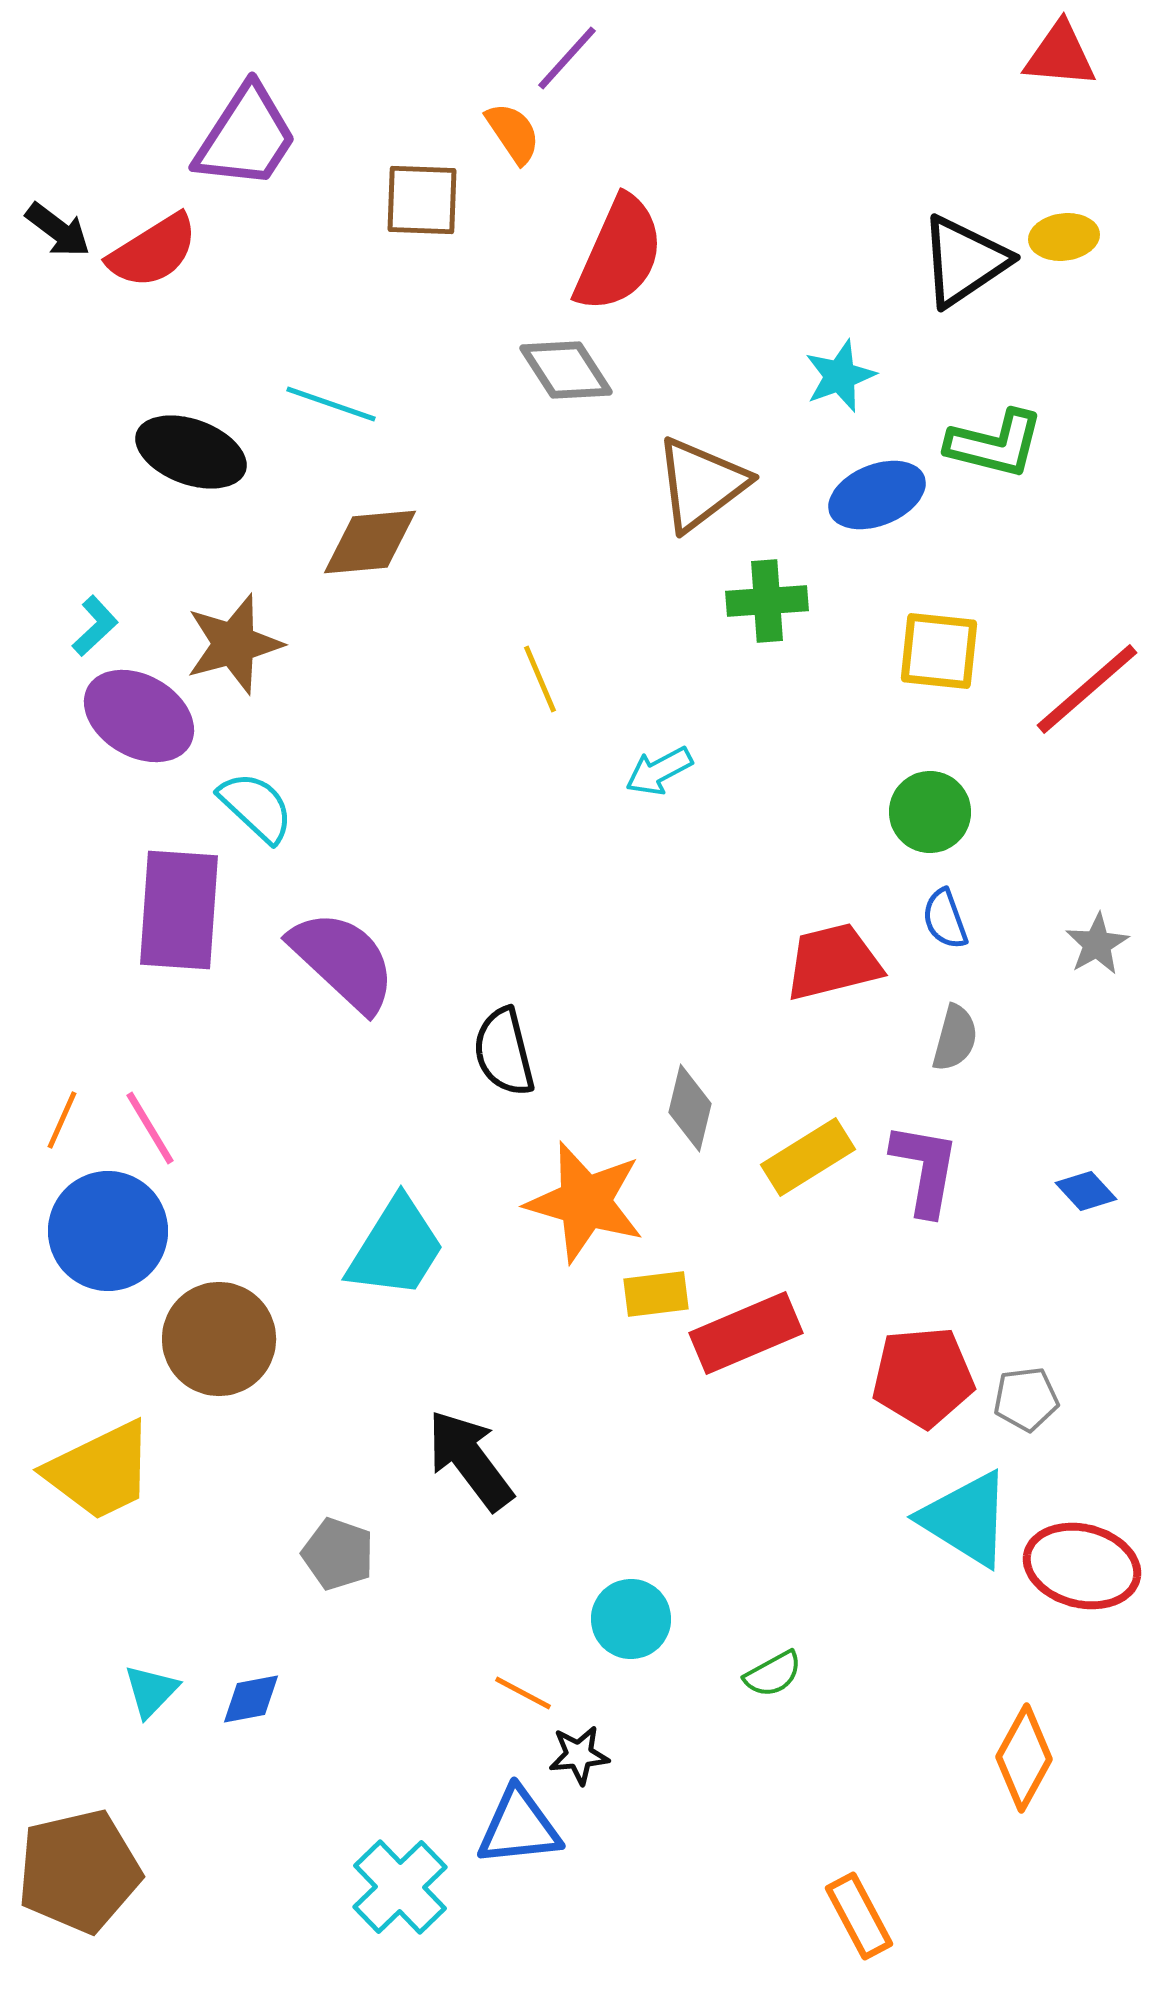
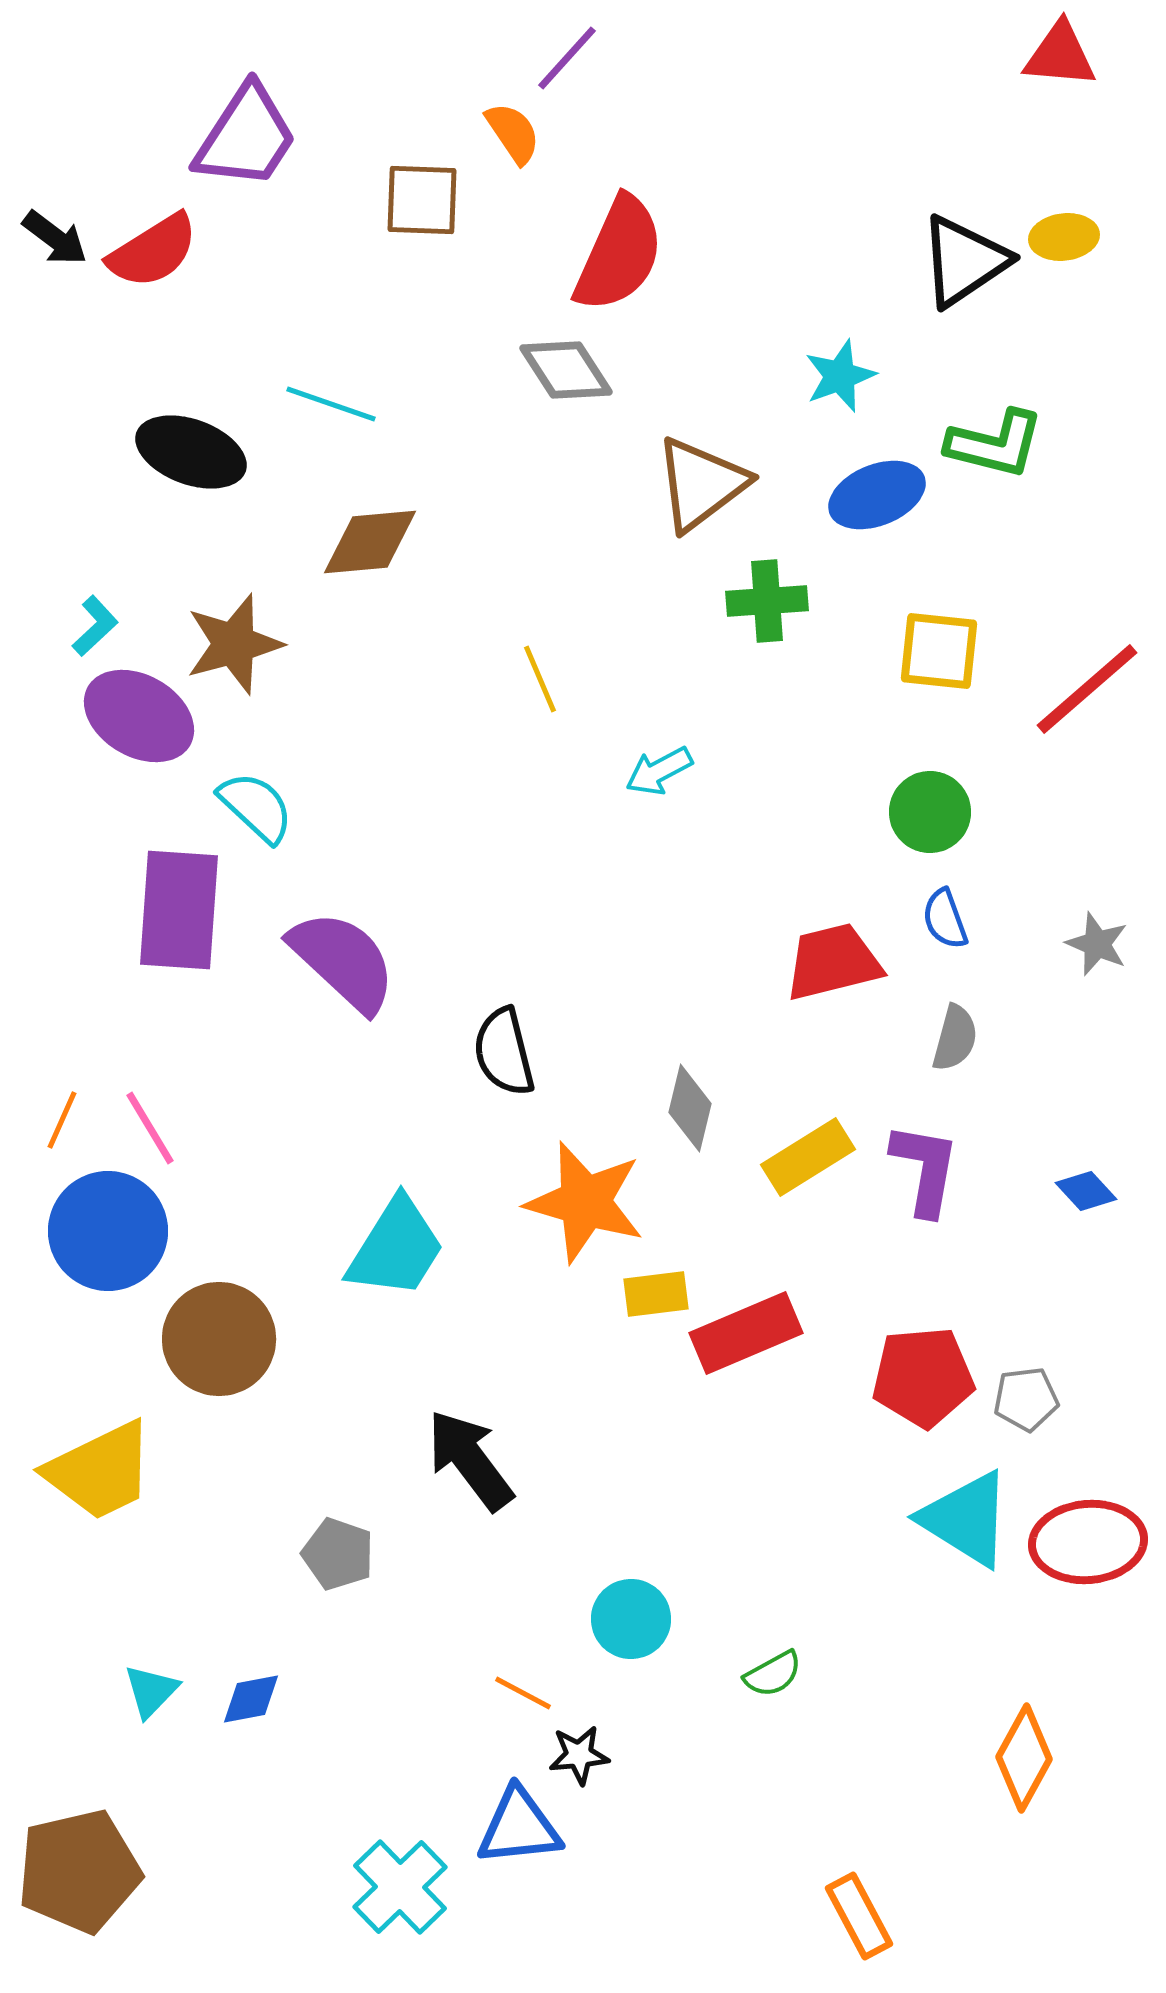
black arrow at (58, 230): moved 3 px left, 8 px down
gray star at (1097, 944): rotated 20 degrees counterclockwise
red ellipse at (1082, 1566): moved 6 px right, 24 px up; rotated 19 degrees counterclockwise
